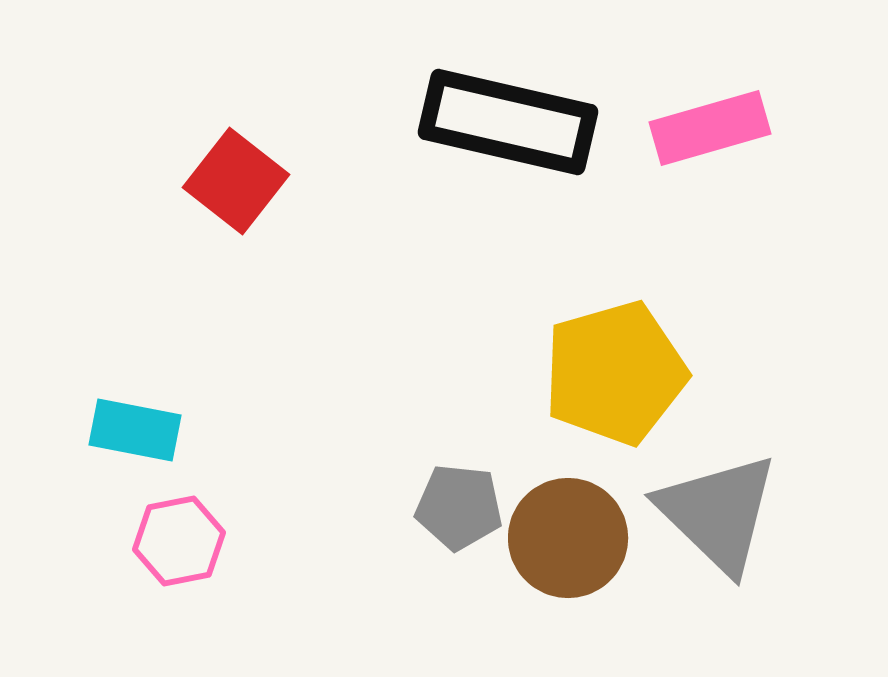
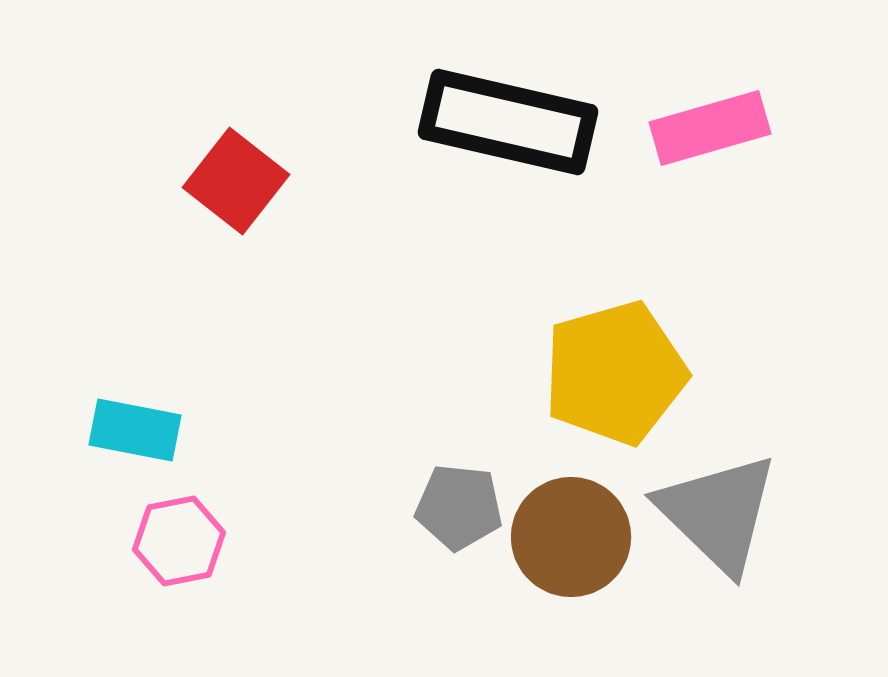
brown circle: moved 3 px right, 1 px up
